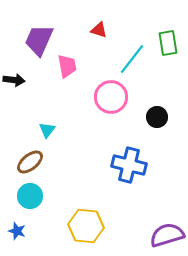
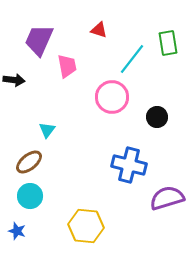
pink circle: moved 1 px right
brown ellipse: moved 1 px left
purple semicircle: moved 37 px up
